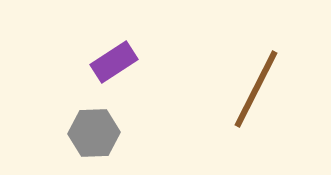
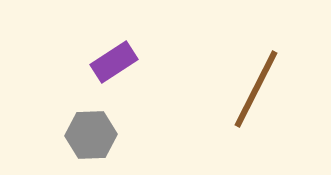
gray hexagon: moved 3 px left, 2 px down
